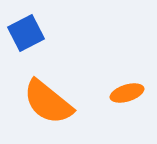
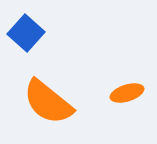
blue square: rotated 21 degrees counterclockwise
